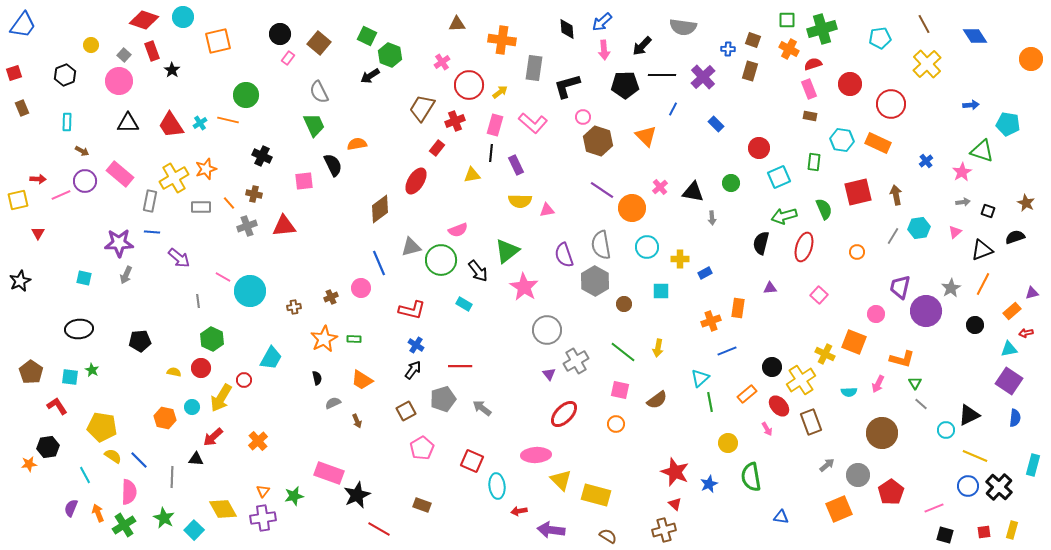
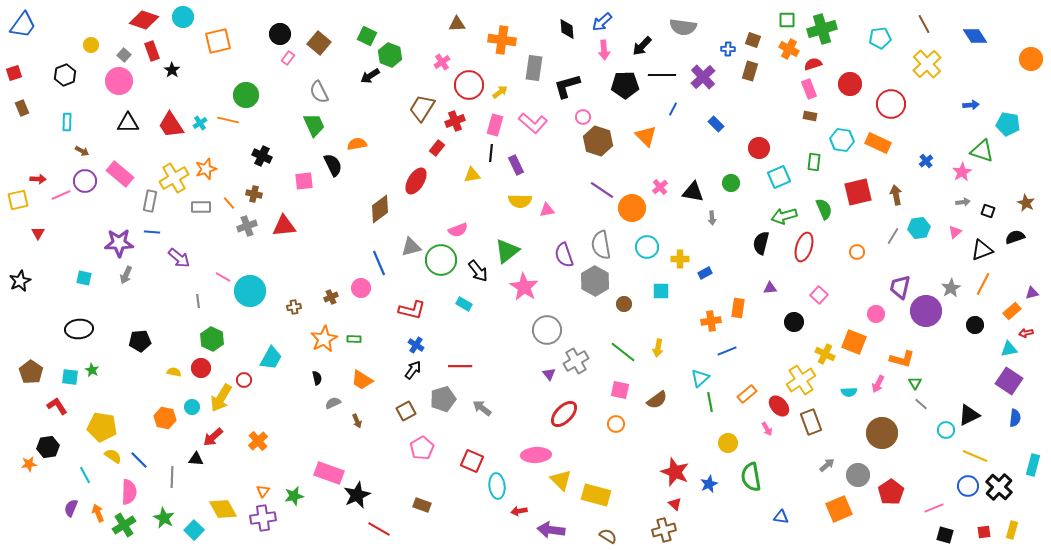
orange cross at (711, 321): rotated 12 degrees clockwise
black circle at (772, 367): moved 22 px right, 45 px up
